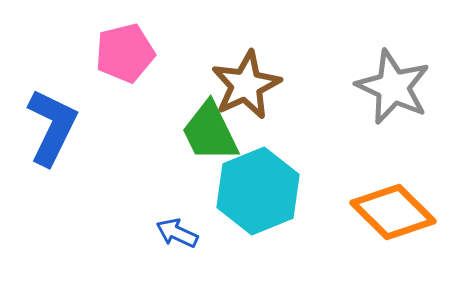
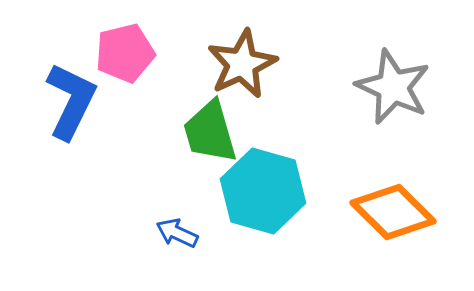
brown star: moved 4 px left, 21 px up
blue L-shape: moved 19 px right, 26 px up
green trapezoid: rotated 10 degrees clockwise
cyan hexagon: moved 5 px right; rotated 22 degrees counterclockwise
